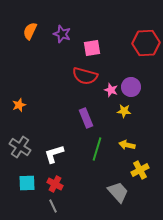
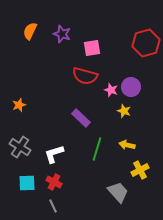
red hexagon: rotated 12 degrees counterclockwise
yellow star: rotated 16 degrees clockwise
purple rectangle: moved 5 px left; rotated 24 degrees counterclockwise
red cross: moved 1 px left, 2 px up
